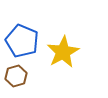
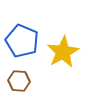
brown hexagon: moved 3 px right, 5 px down; rotated 20 degrees clockwise
